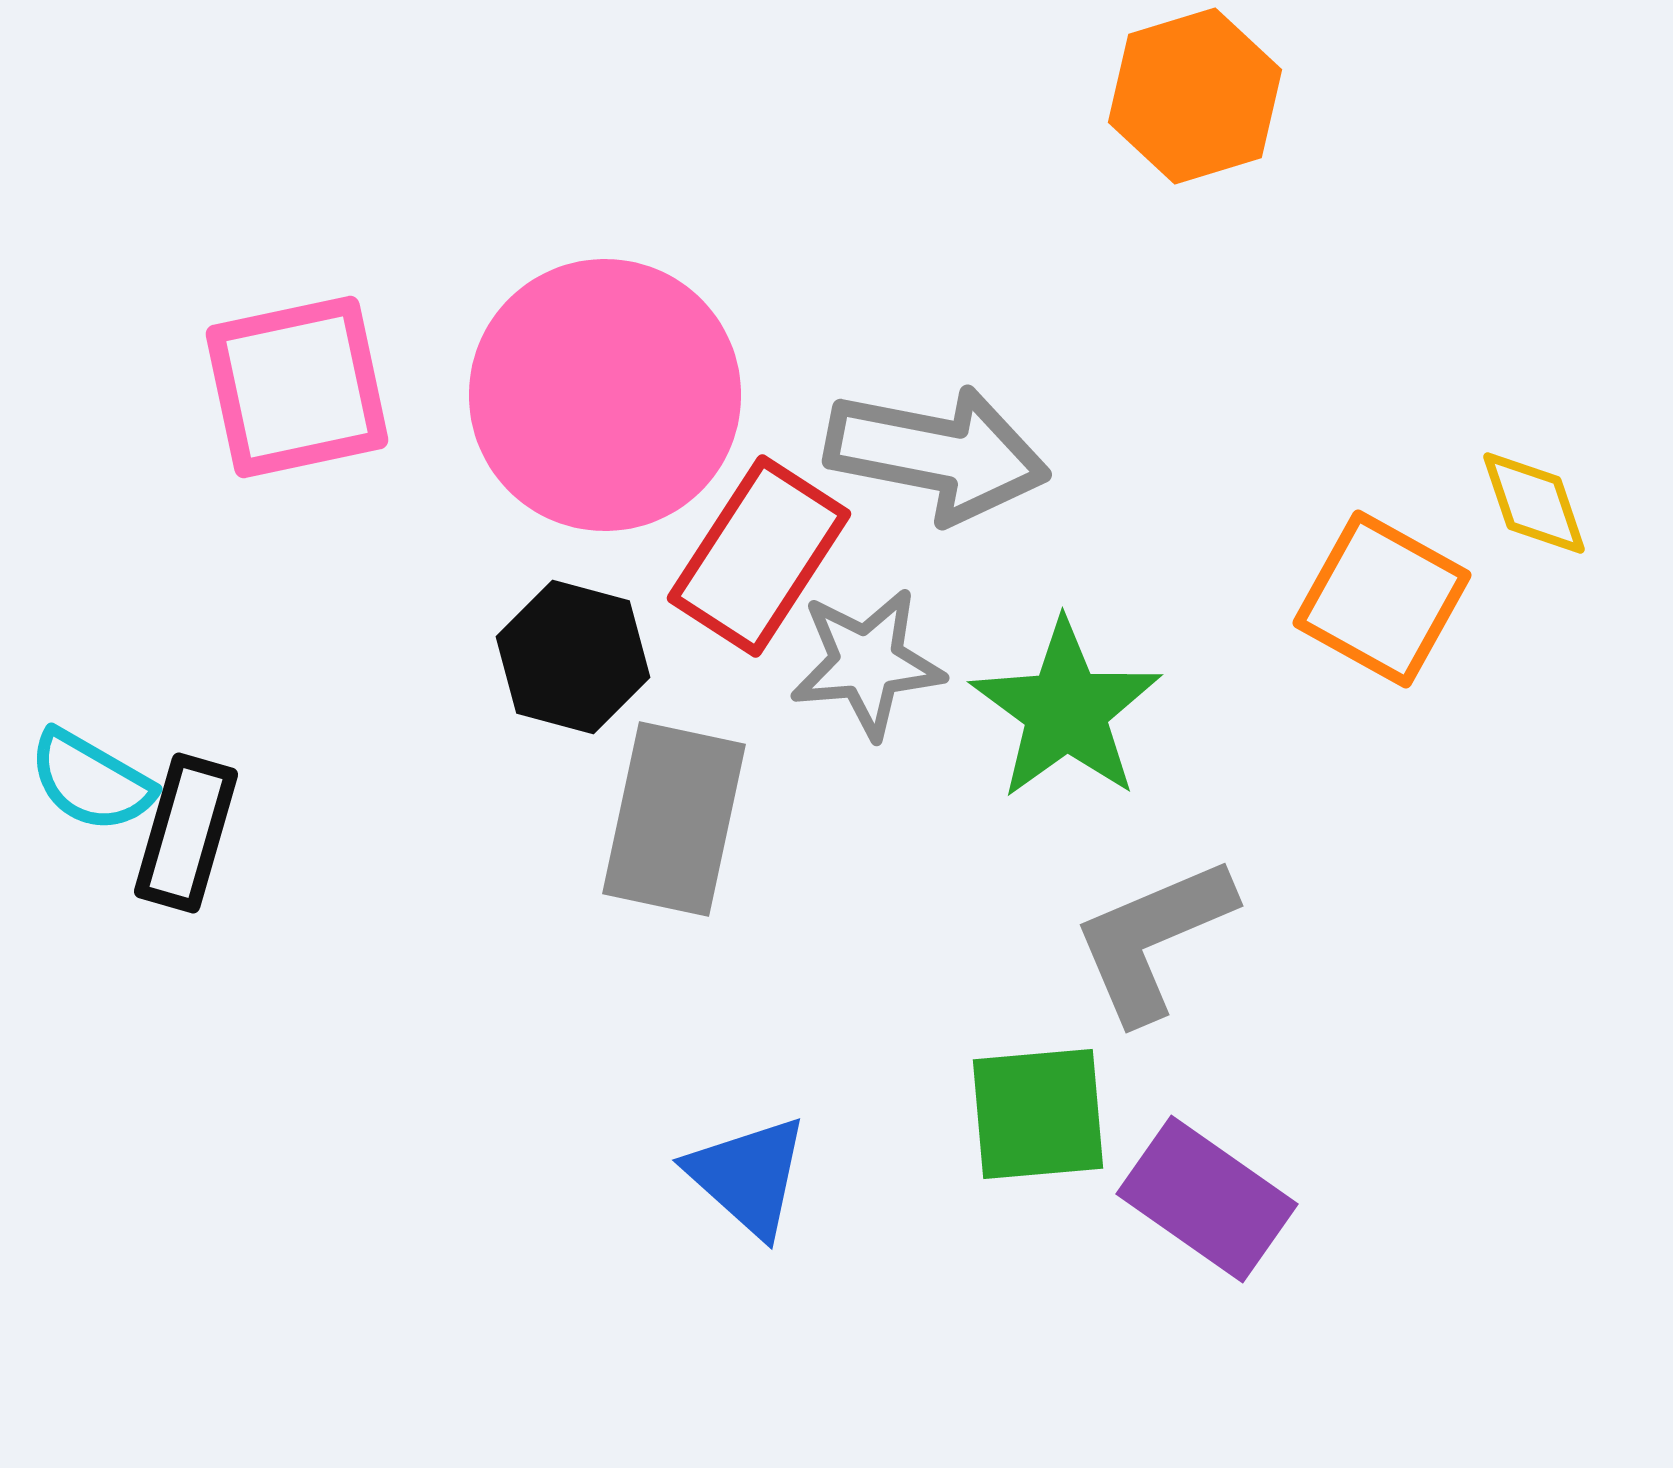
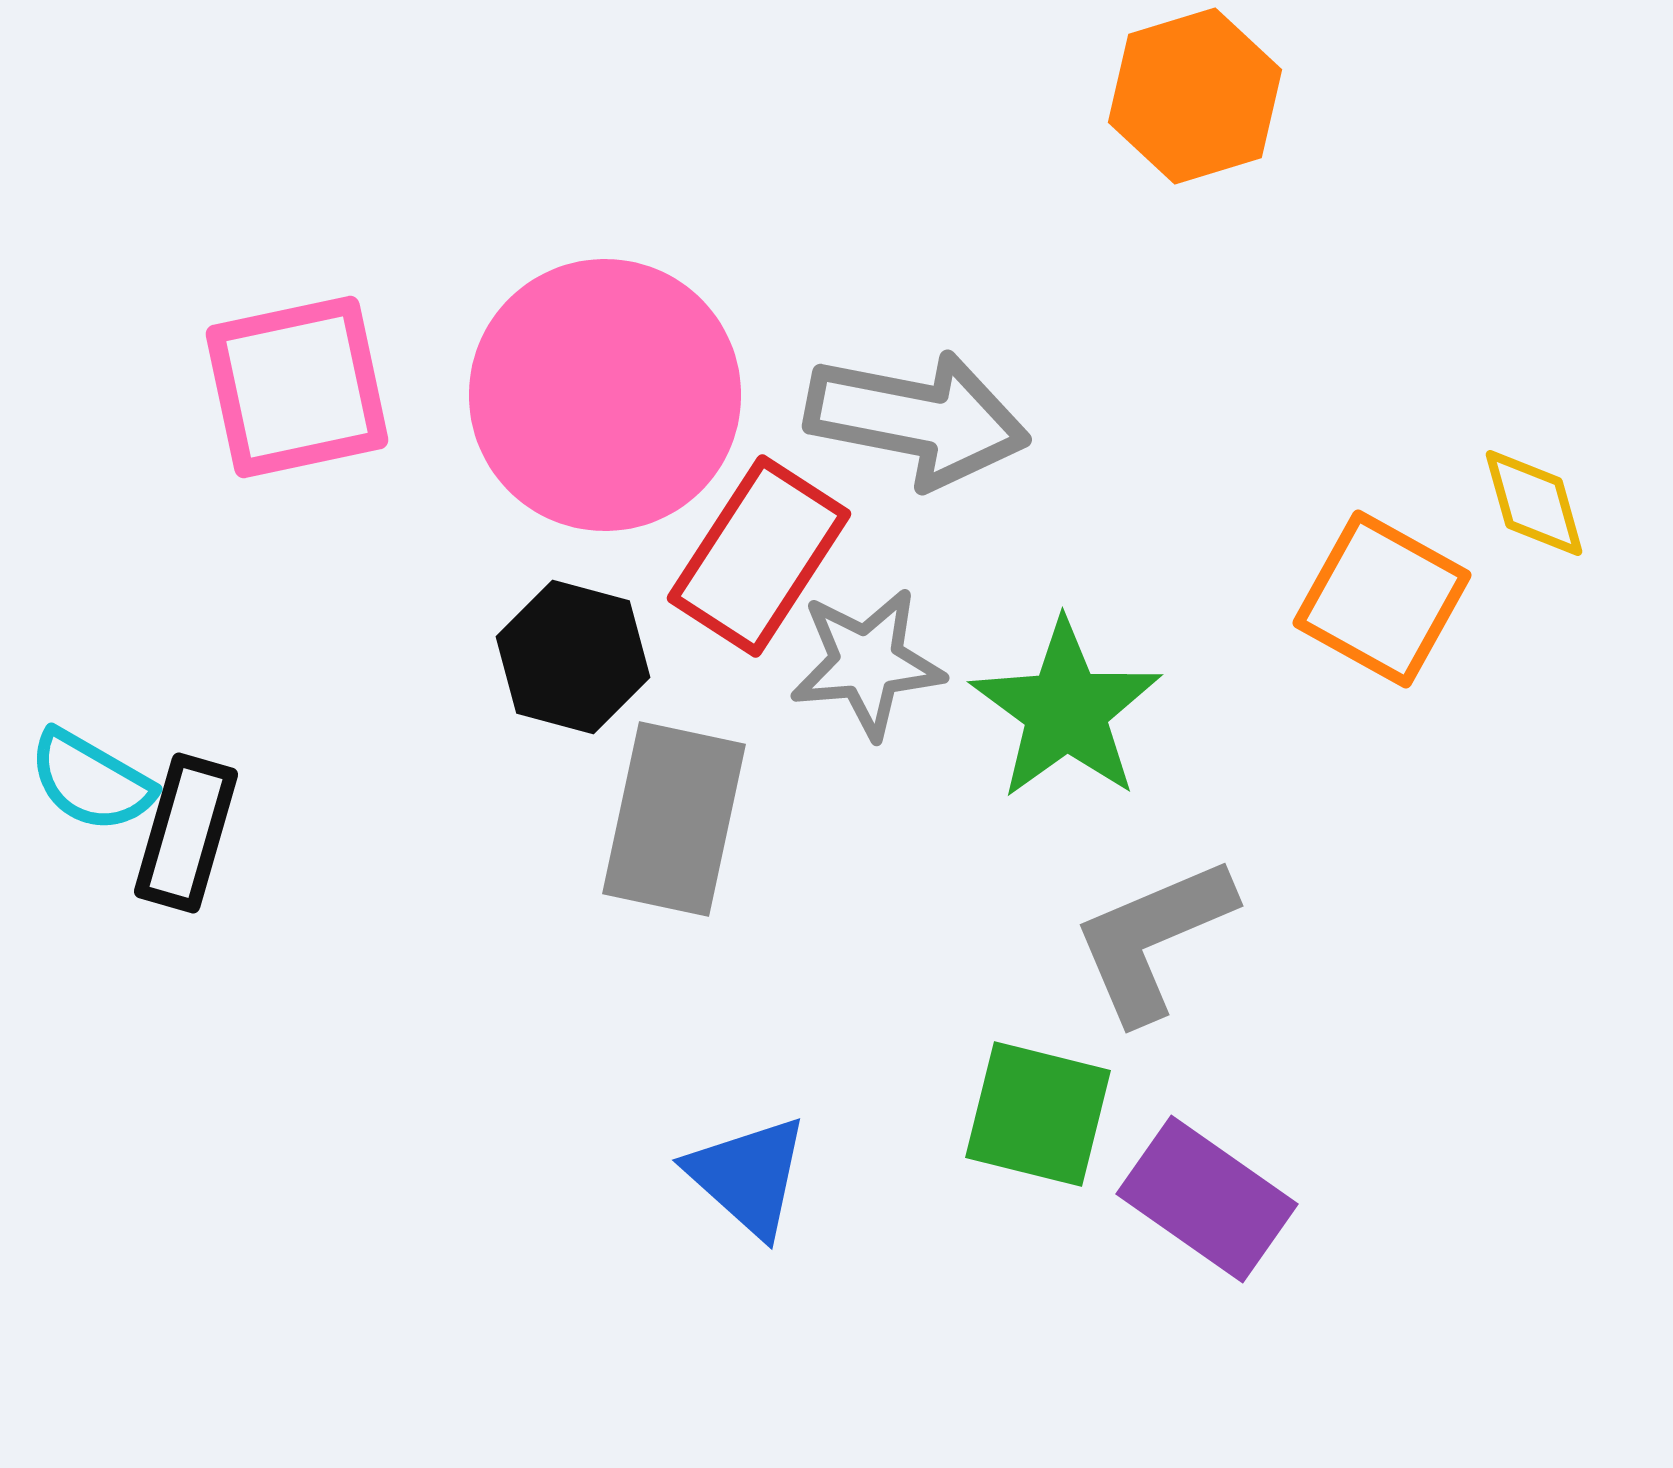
gray arrow: moved 20 px left, 35 px up
yellow diamond: rotated 3 degrees clockwise
green square: rotated 19 degrees clockwise
